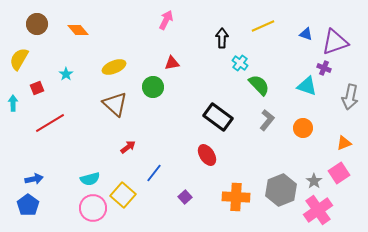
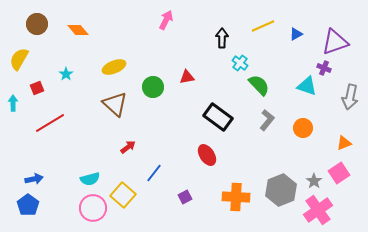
blue triangle: moved 10 px left; rotated 48 degrees counterclockwise
red triangle: moved 15 px right, 14 px down
purple square: rotated 16 degrees clockwise
